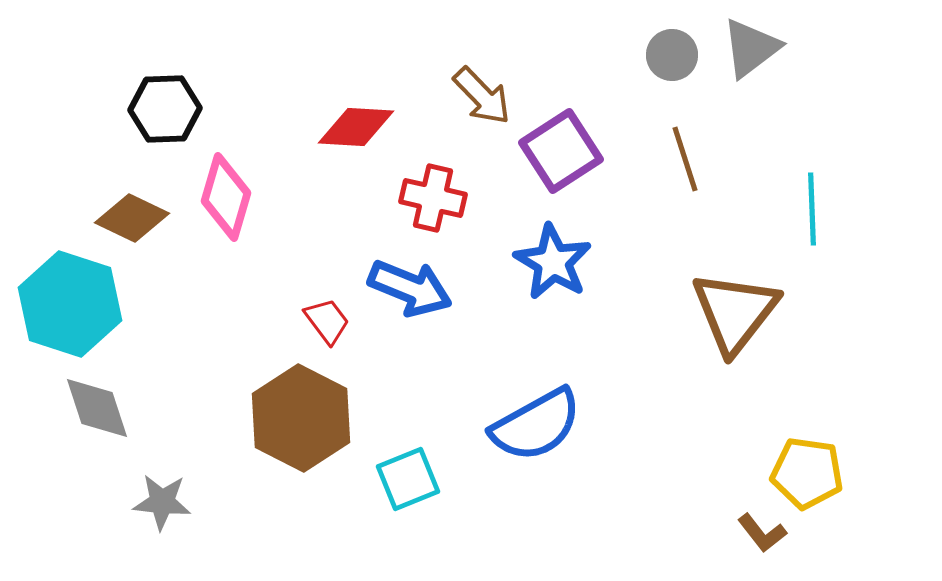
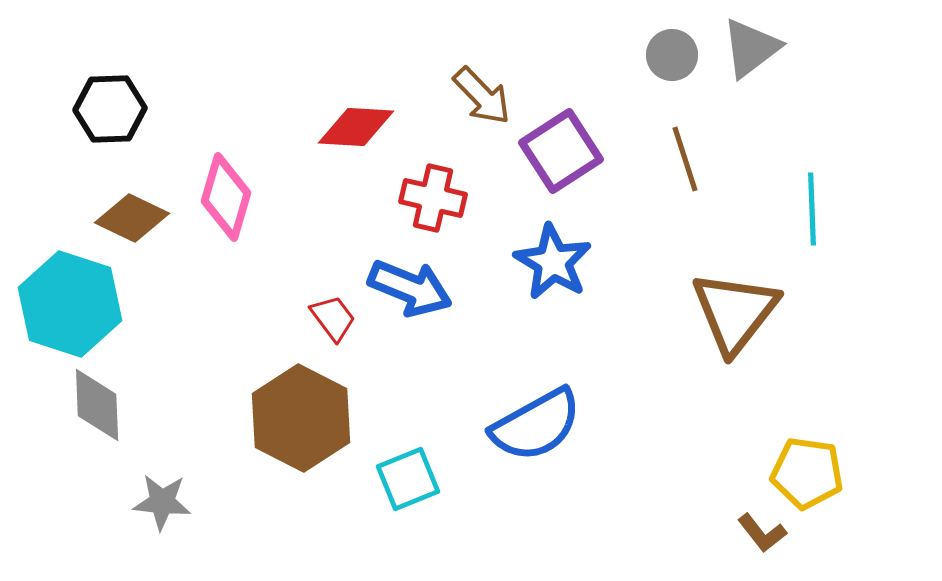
black hexagon: moved 55 px left
red trapezoid: moved 6 px right, 3 px up
gray diamond: moved 3 px up; rotated 16 degrees clockwise
